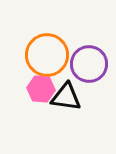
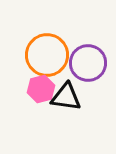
purple circle: moved 1 px left, 1 px up
pink hexagon: rotated 20 degrees counterclockwise
